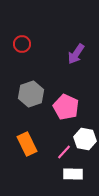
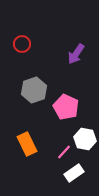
gray hexagon: moved 3 px right, 4 px up
white rectangle: moved 1 px right, 1 px up; rotated 36 degrees counterclockwise
